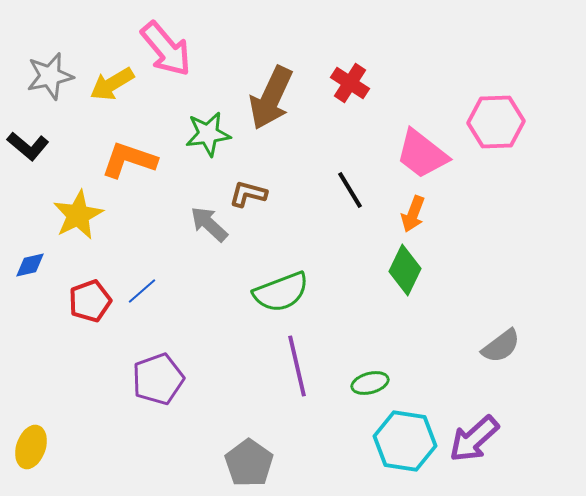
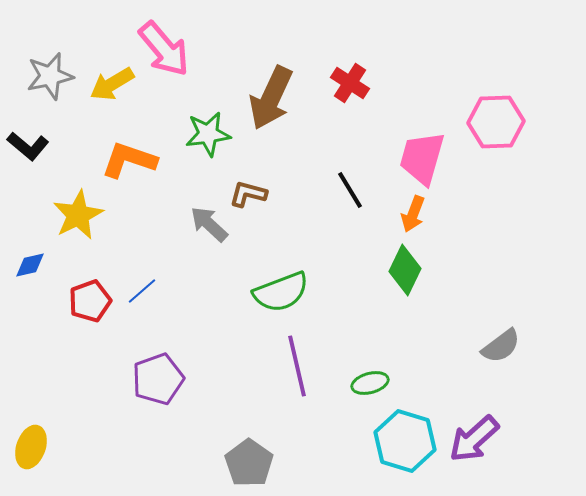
pink arrow: moved 2 px left
pink trapezoid: moved 4 px down; rotated 68 degrees clockwise
cyan hexagon: rotated 8 degrees clockwise
